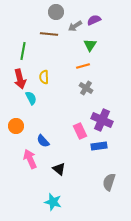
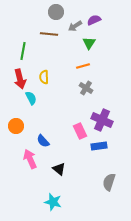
green triangle: moved 1 px left, 2 px up
